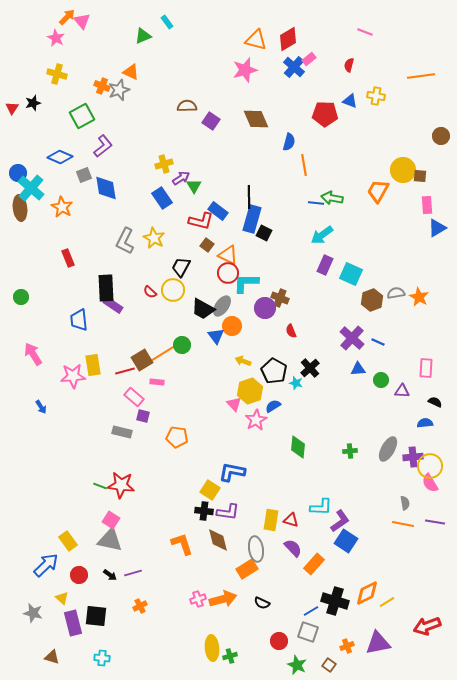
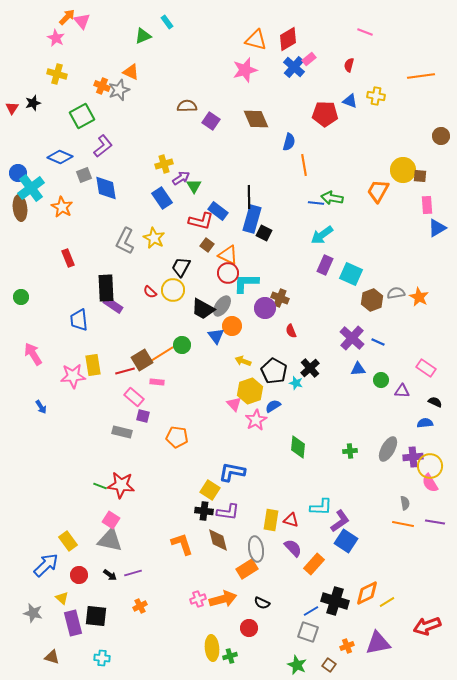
cyan cross at (31, 188): rotated 12 degrees clockwise
pink rectangle at (426, 368): rotated 60 degrees counterclockwise
red circle at (279, 641): moved 30 px left, 13 px up
